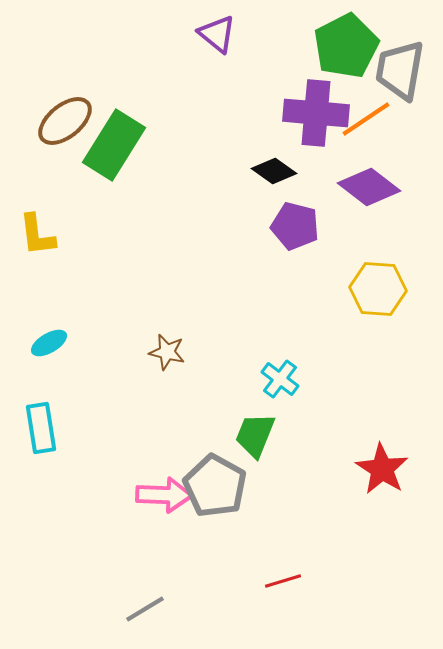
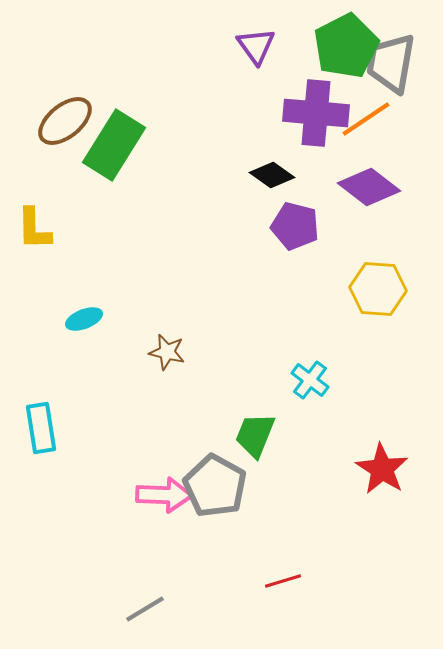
purple triangle: moved 39 px right, 12 px down; rotated 15 degrees clockwise
gray trapezoid: moved 9 px left, 7 px up
black diamond: moved 2 px left, 4 px down
yellow L-shape: moved 3 px left, 6 px up; rotated 6 degrees clockwise
cyan ellipse: moved 35 px right, 24 px up; rotated 9 degrees clockwise
cyan cross: moved 30 px right, 1 px down
